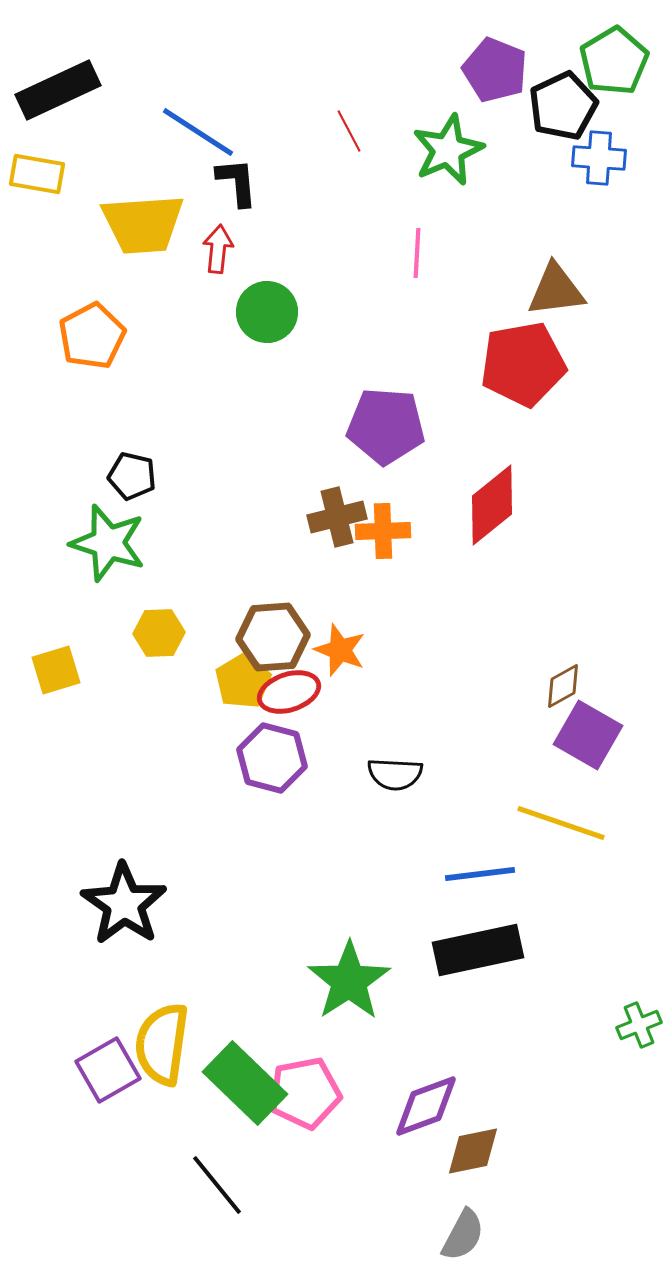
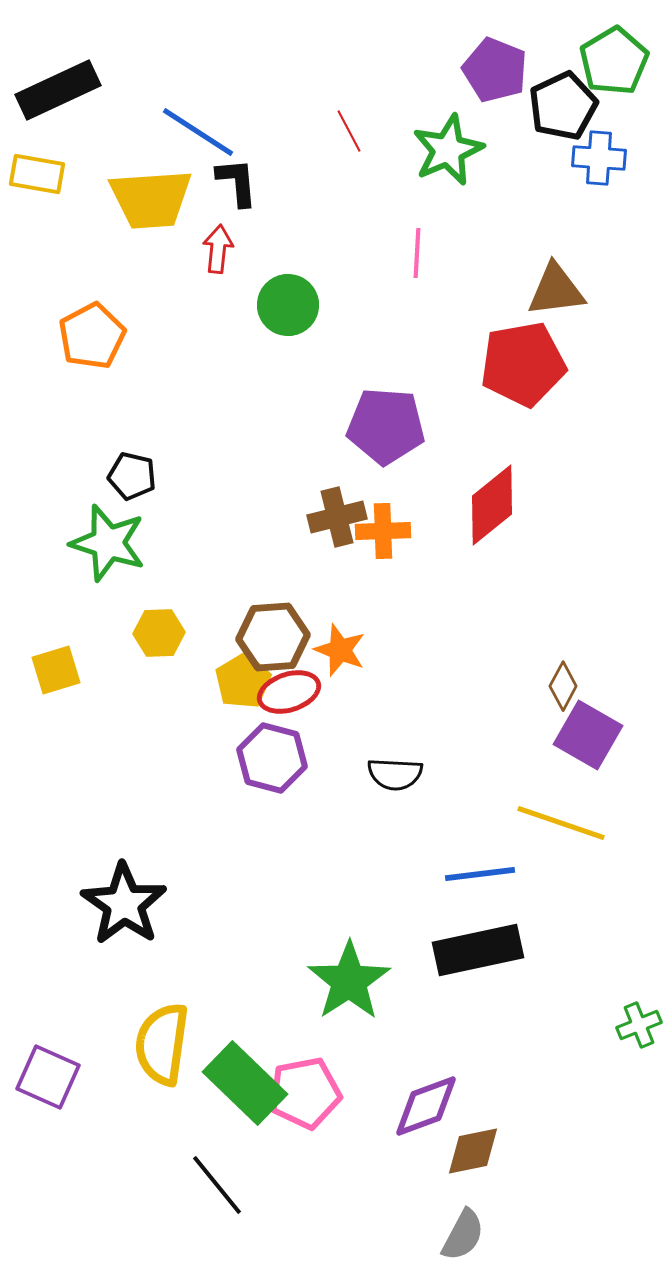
yellow trapezoid at (143, 224): moved 8 px right, 25 px up
green circle at (267, 312): moved 21 px right, 7 px up
brown diamond at (563, 686): rotated 33 degrees counterclockwise
purple square at (108, 1070): moved 60 px left, 7 px down; rotated 36 degrees counterclockwise
